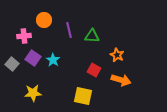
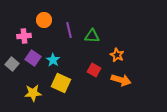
yellow square: moved 22 px left, 13 px up; rotated 12 degrees clockwise
